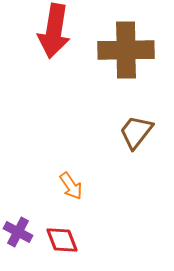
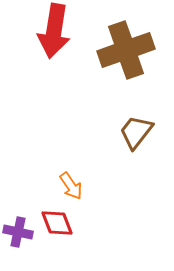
brown cross: rotated 18 degrees counterclockwise
purple cross: rotated 16 degrees counterclockwise
red diamond: moved 5 px left, 17 px up
